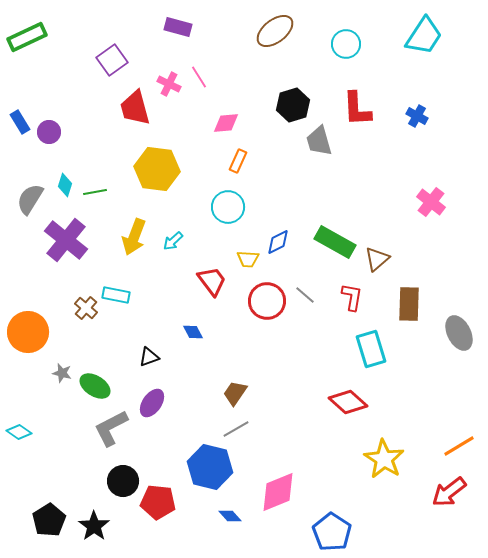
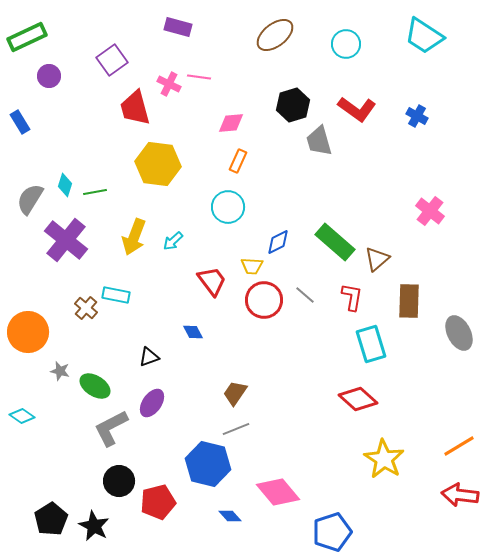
brown ellipse at (275, 31): moved 4 px down
cyan trapezoid at (424, 36): rotated 90 degrees clockwise
pink line at (199, 77): rotated 50 degrees counterclockwise
red L-shape at (357, 109): rotated 51 degrees counterclockwise
pink diamond at (226, 123): moved 5 px right
purple circle at (49, 132): moved 56 px up
yellow hexagon at (157, 169): moved 1 px right, 5 px up
pink cross at (431, 202): moved 1 px left, 9 px down
green rectangle at (335, 242): rotated 12 degrees clockwise
yellow trapezoid at (248, 259): moved 4 px right, 7 px down
red circle at (267, 301): moved 3 px left, 1 px up
brown rectangle at (409, 304): moved 3 px up
cyan rectangle at (371, 349): moved 5 px up
gray star at (62, 373): moved 2 px left, 2 px up
red diamond at (348, 402): moved 10 px right, 3 px up
gray line at (236, 429): rotated 8 degrees clockwise
cyan diamond at (19, 432): moved 3 px right, 16 px up
blue hexagon at (210, 467): moved 2 px left, 3 px up
black circle at (123, 481): moved 4 px left
pink diamond at (278, 492): rotated 72 degrees clockwise
red arrow at (449, 492): moved 11 px right, 3 px down; rotated 45 degrees clockwise
red pentagon at (158, 502): rotated 20 degrees counterclockwise
black pentagon at (49, 520): moved 2 px right, 1 px up
black star at (94, 526): rotated 8 degrees counterclockwise
blue pentagon at (332, 532): rotated 21 degrees clockwise
